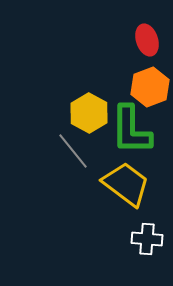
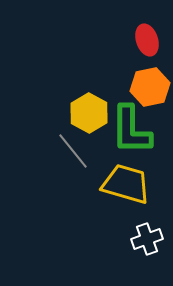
orange hexagon: rotated 9 degrees clockwise
yellow trapezoid: rotated 21 degrees counterclockwise
white cross: rotated 24 degrees counterclockwise
